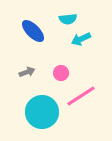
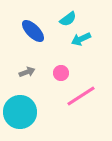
cyan semicircle: rotated 30 degrees counterclockwise
cyan circle: moved 22 px left
